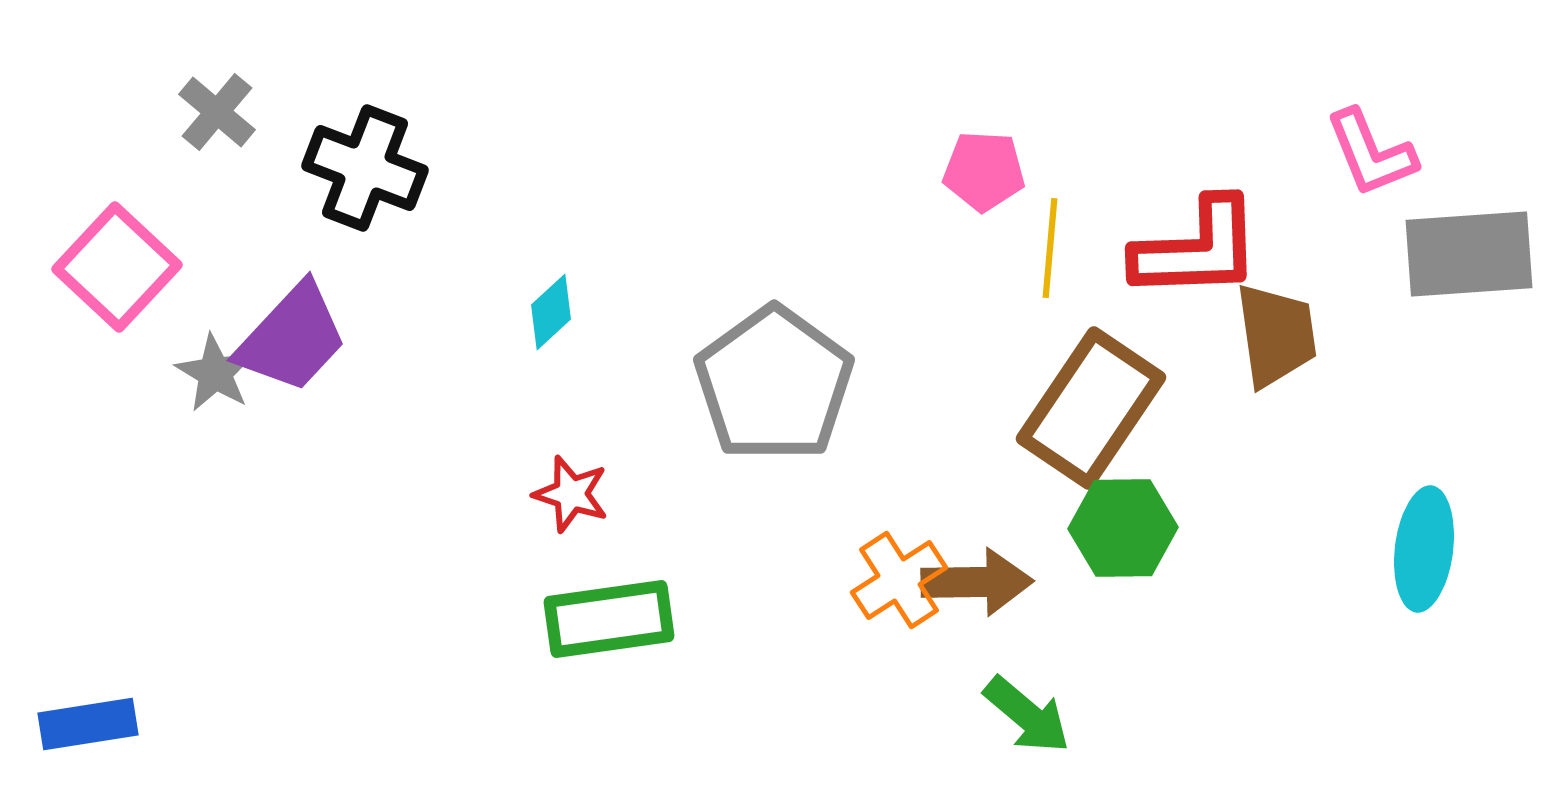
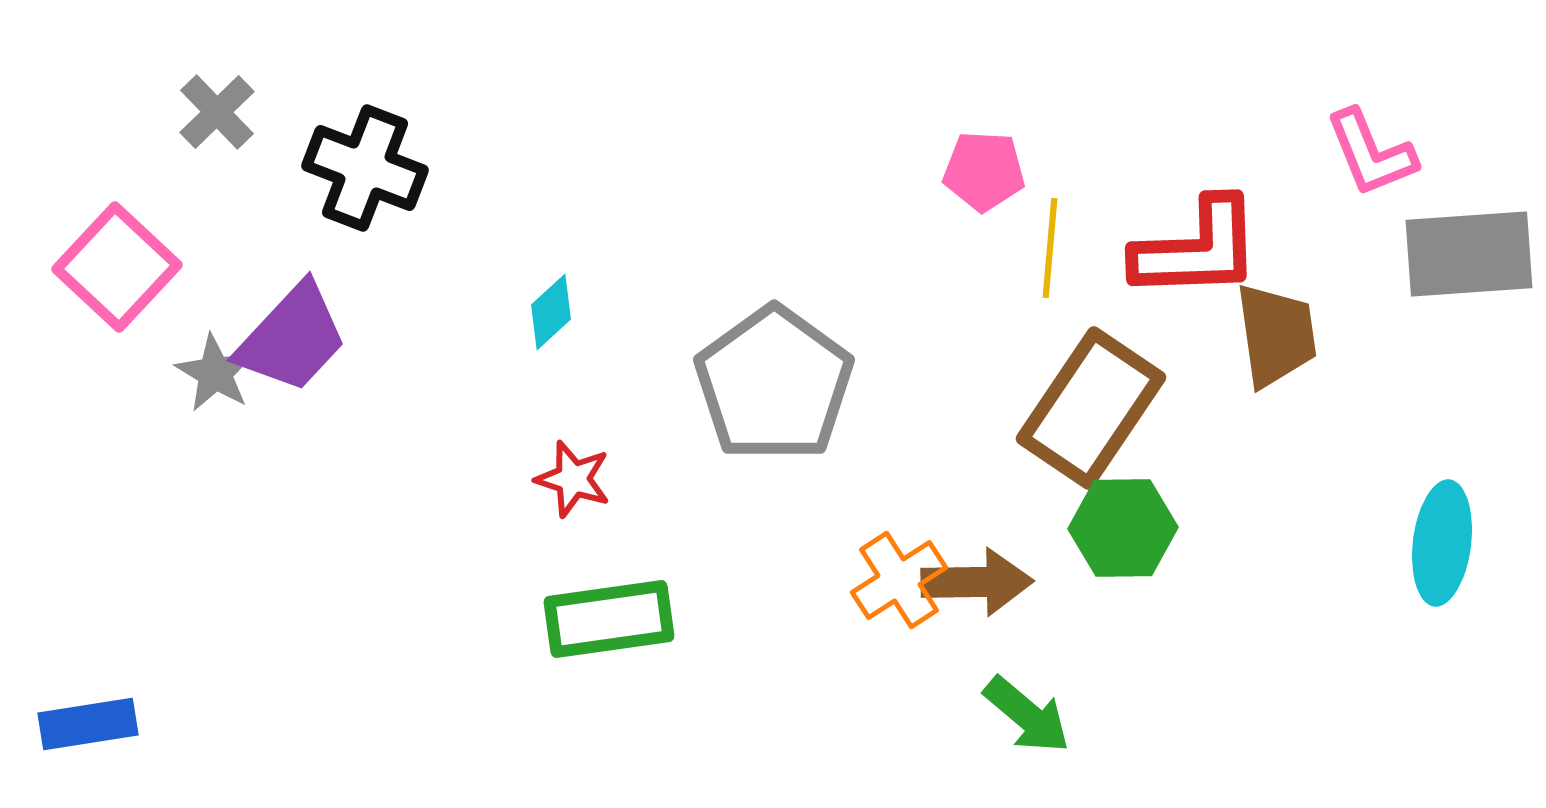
gray cross: rotated 6 degrees clockwise
red star: moved 2 px right, 15 px up
cyan ellipse: moved 18 px right, 6 px up
